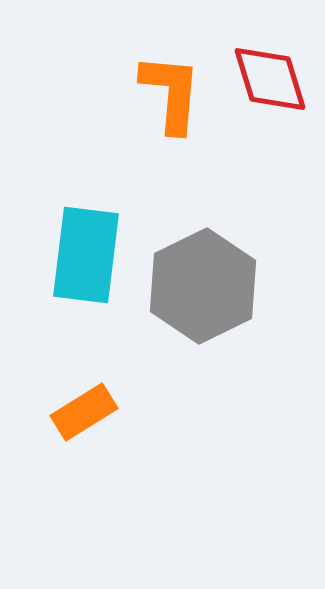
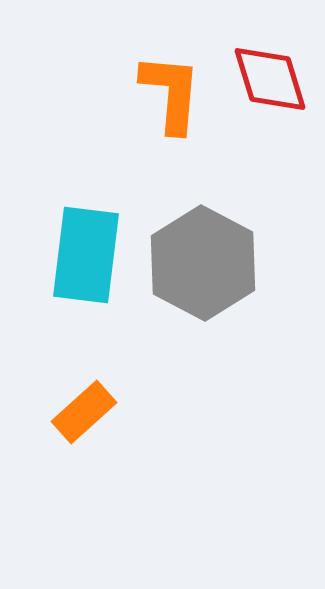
gray hexagon: moved 23 px up; rotated 6 degrees counterclockwise
orange rectangle: rotated 10 degrees counterclockwise
